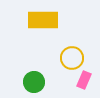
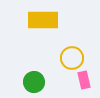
pink rectangle: rotated 36 degrees counterclockwise
